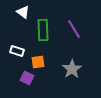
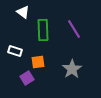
white rectangle: moved 2 px left
purple square: rotated 32 degrees clockwise
